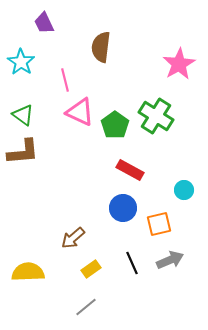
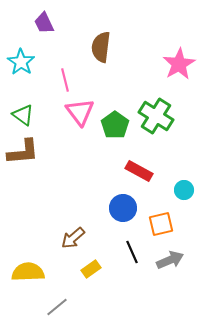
pink triangle: rotated 28 degrees clockwise
red rectangle: moved 9 px right, 1 px down
orange square: moved 2 px right
black line: moved 11 px up
gray line: moved 29 px left
